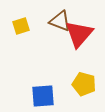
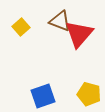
yellow square: moved 1 px down; rotated 24 degrees counterclockwise
yellow pentagon: moved 5 px right, 10 px down
blue square: rotated 15 degrees counterclockwise
